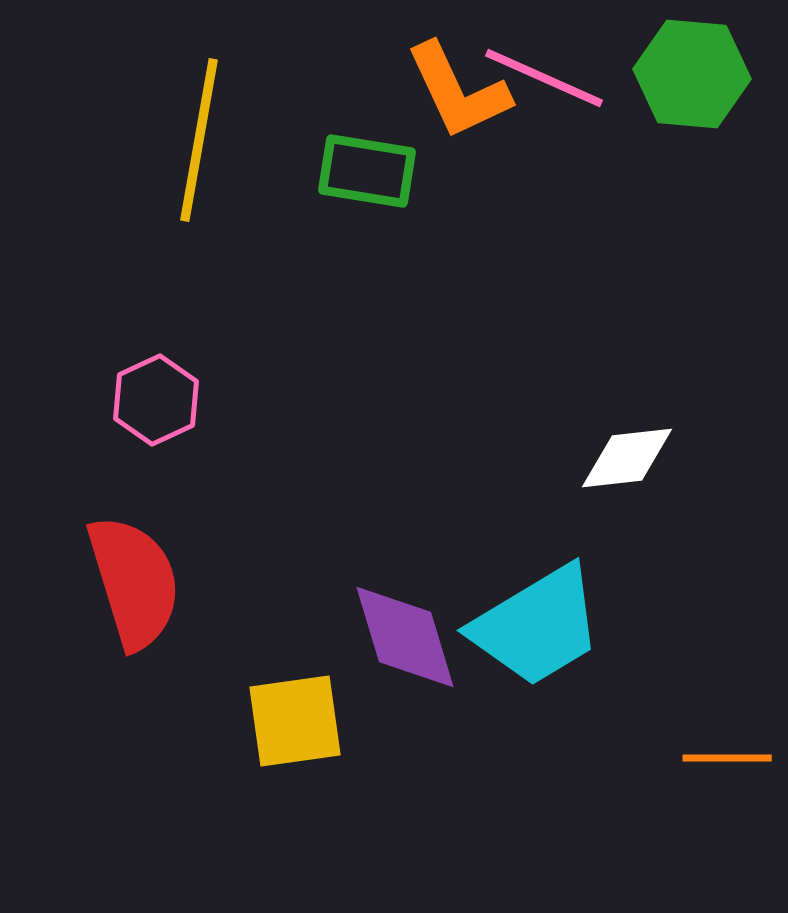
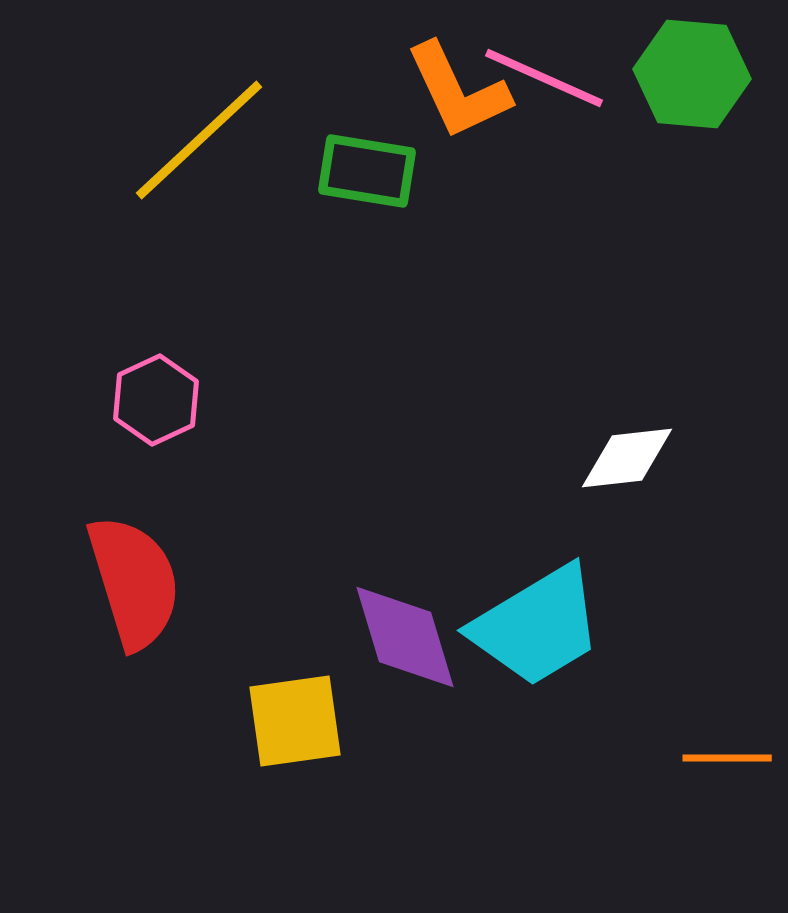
yellow line: rotated 37 degrees clockwise
